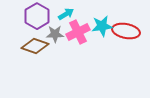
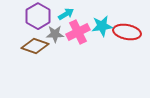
purple hexagon: moved 1 px right
red ellipse: moved 1 px right, 1 px down
